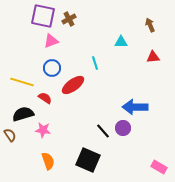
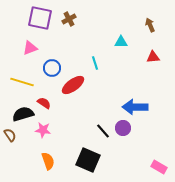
purple square: moved 3 px left, 2 px down
pink triangle: moved 21 px left, 7 px down
red semicircle: moved 1 px left, 5 px down
